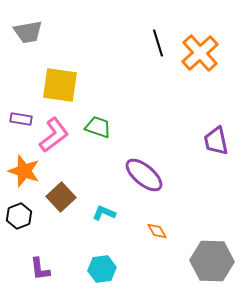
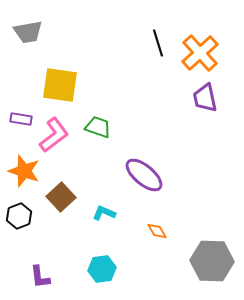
purple trapezoid: moved 11 px left, 43 px up
purple L-shape: moved 8 px down
